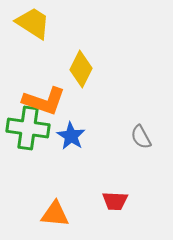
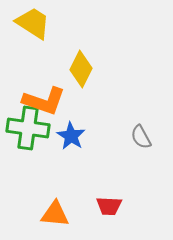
red trapezoid: moved 6 px left, 5 px down
